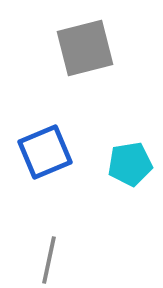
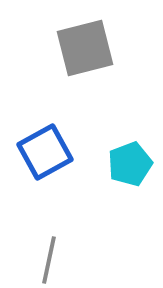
blue square: rotated 6 degrees counterclockwise
cyan pentagon: rotated 12 degrees counterclockwise
